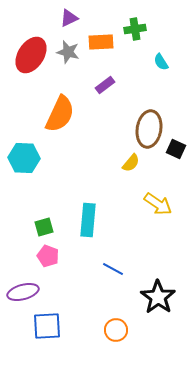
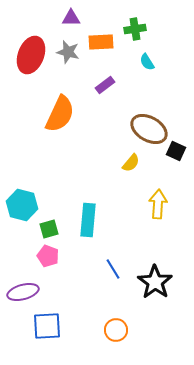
purple triangle: moved 2 px right; rotated 24 degrees clockwise
red ellipse: rotated 12 degrees counterclockwise
cyan semicircle: moved 14 px left
brown ellipse: rotated 69 degrees counterclockwise
black square: moved 2 px down
cyan hexagon: moved 2 px left, 47 px down; rotated 12 degrees clockwise
yellow arrow: rotated 120 degrees counterclockwise
green square: moved 5 px right, 2 px down
blue line: rotated 30 degrees clockwise
black star: moved 3 px left, 15 px up
